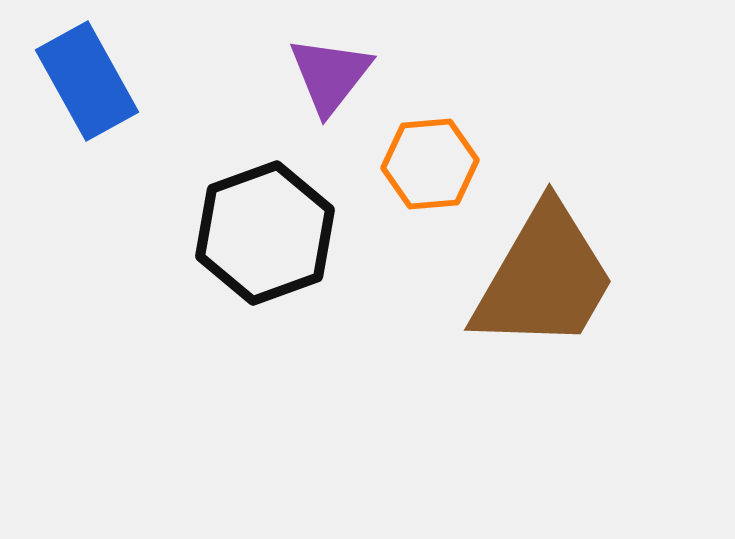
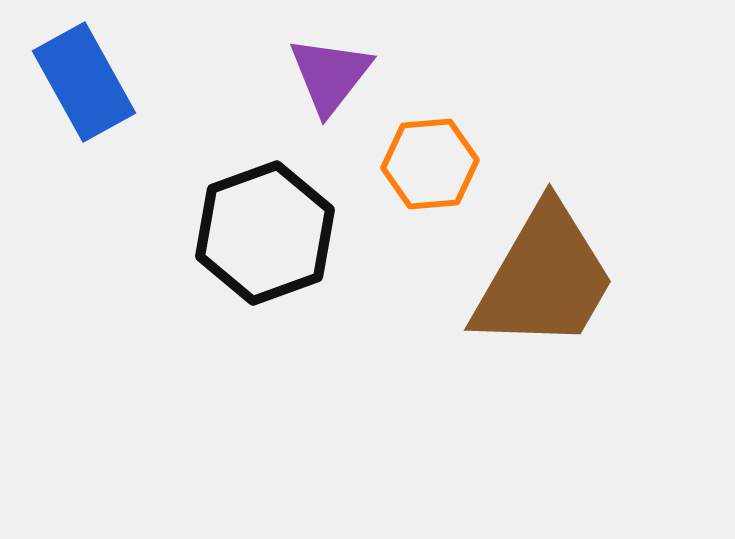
blue rectangle: moved 3 px left, 1 px down
